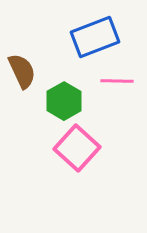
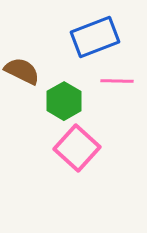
brown semicircle: rotated 39 degrees counterclockwise
